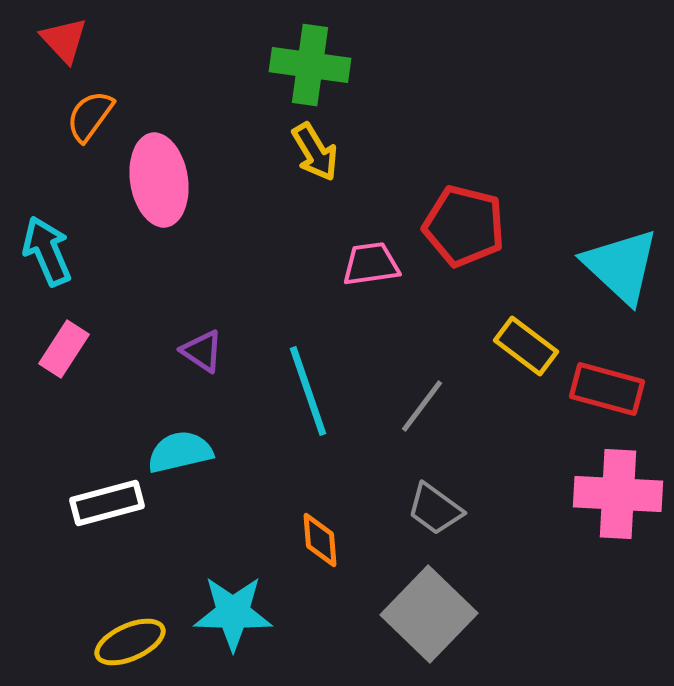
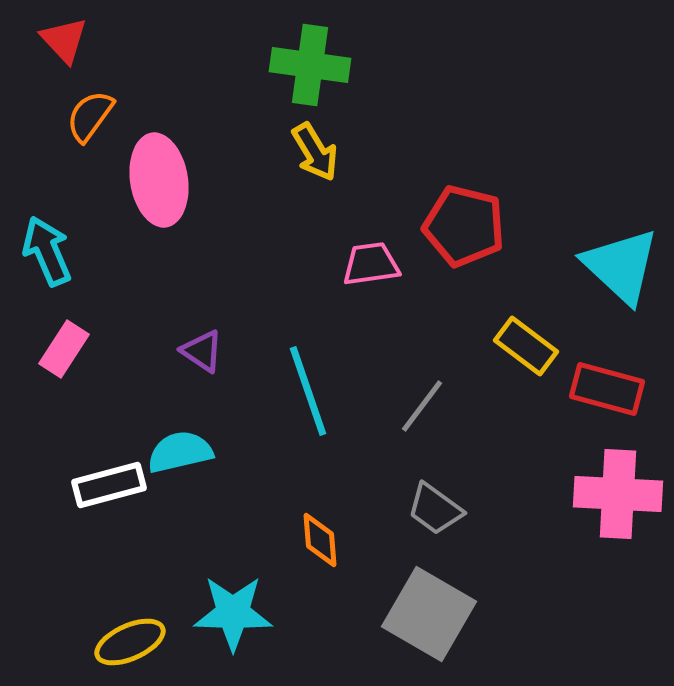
white rectangle: moved 2 px right, 18 px up
gray square: rotated 14 degrees counterclockwise
